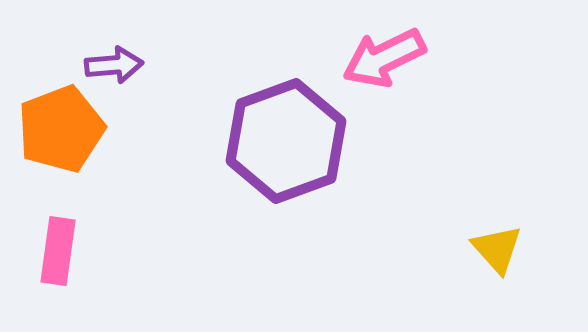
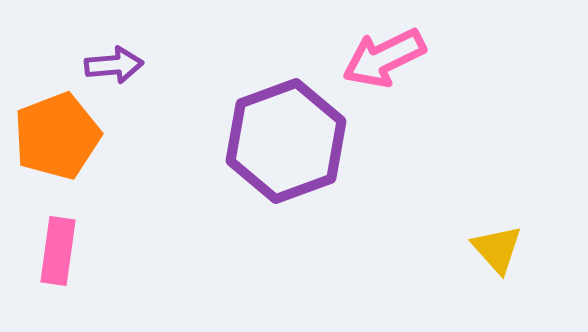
orange pentagon: moved 4 px left, 7 px down
